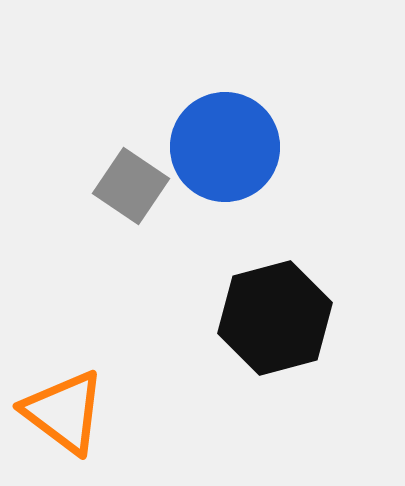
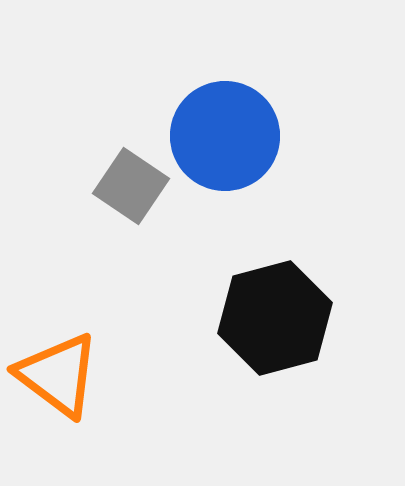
blue circle: moved 11 px up
orange triangle: moved 6 px left, 37 px up
